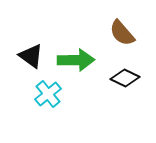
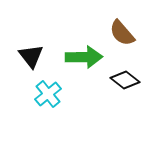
black triangle: rotated 16 degrees clockwise
green arrow: moved 8 px right, 3 px up
black diamond: moved 2 px down; rotated 12 degrees clockwise
